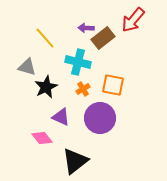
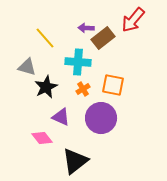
cyan cross: rotated 10 degrees counterclockwise
purple circle: moved 1 px right
